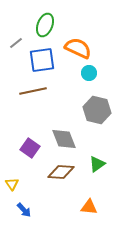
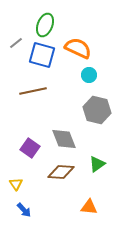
blue square: moved 5 px up; rotated 24 degrees clockwise
cyan circle: moved 2 px down
yellow triangle: moved 4 px right
